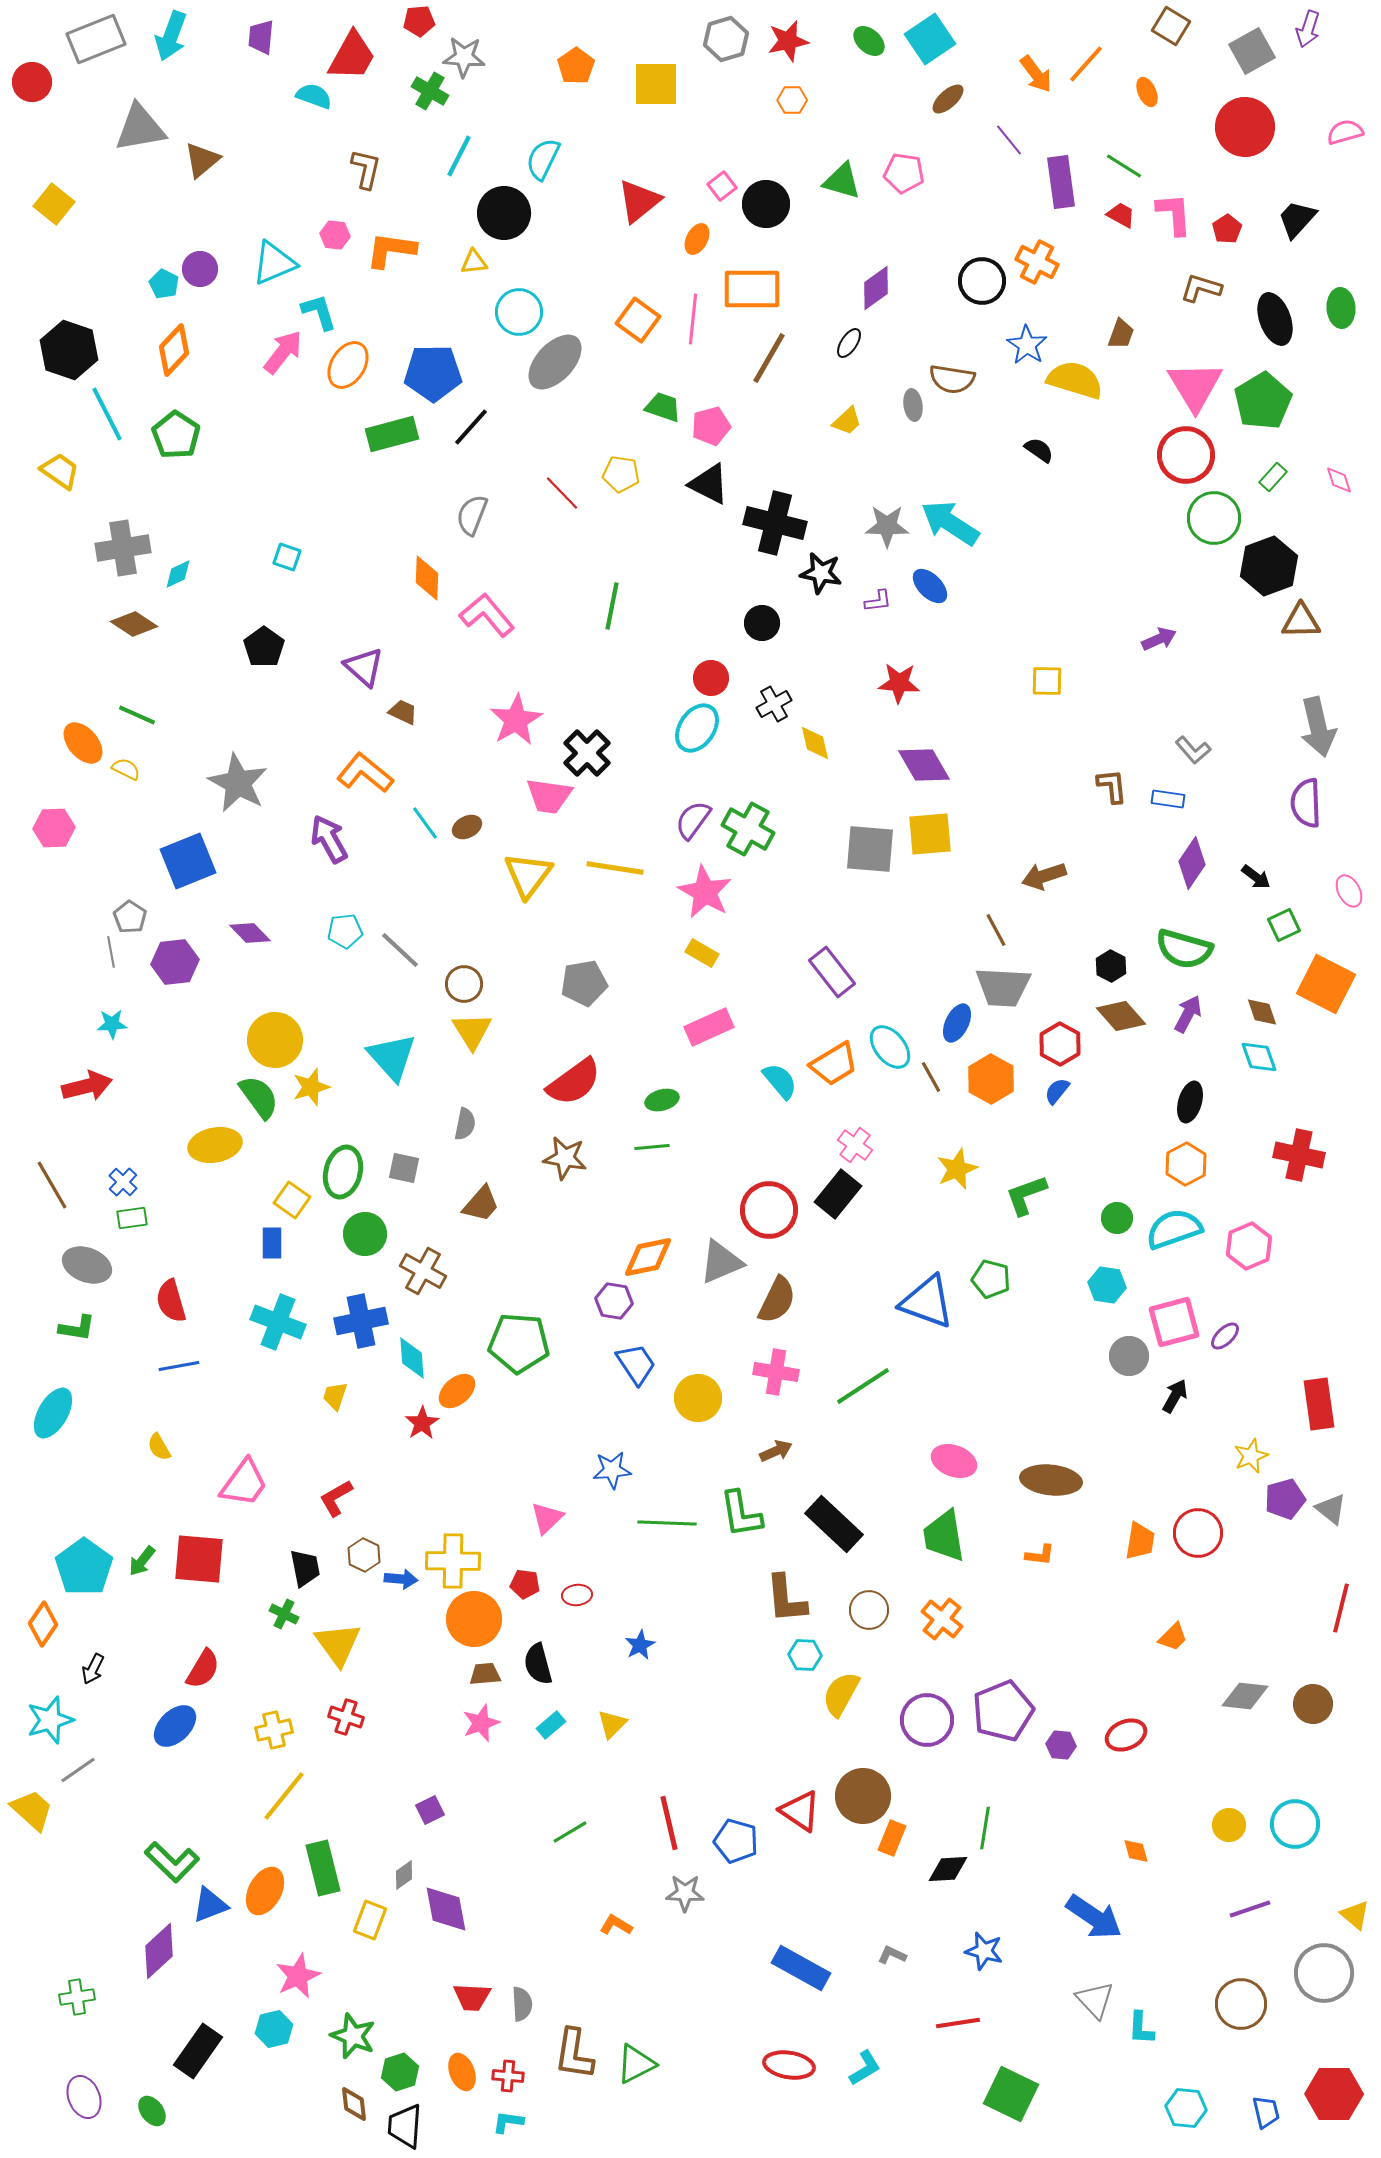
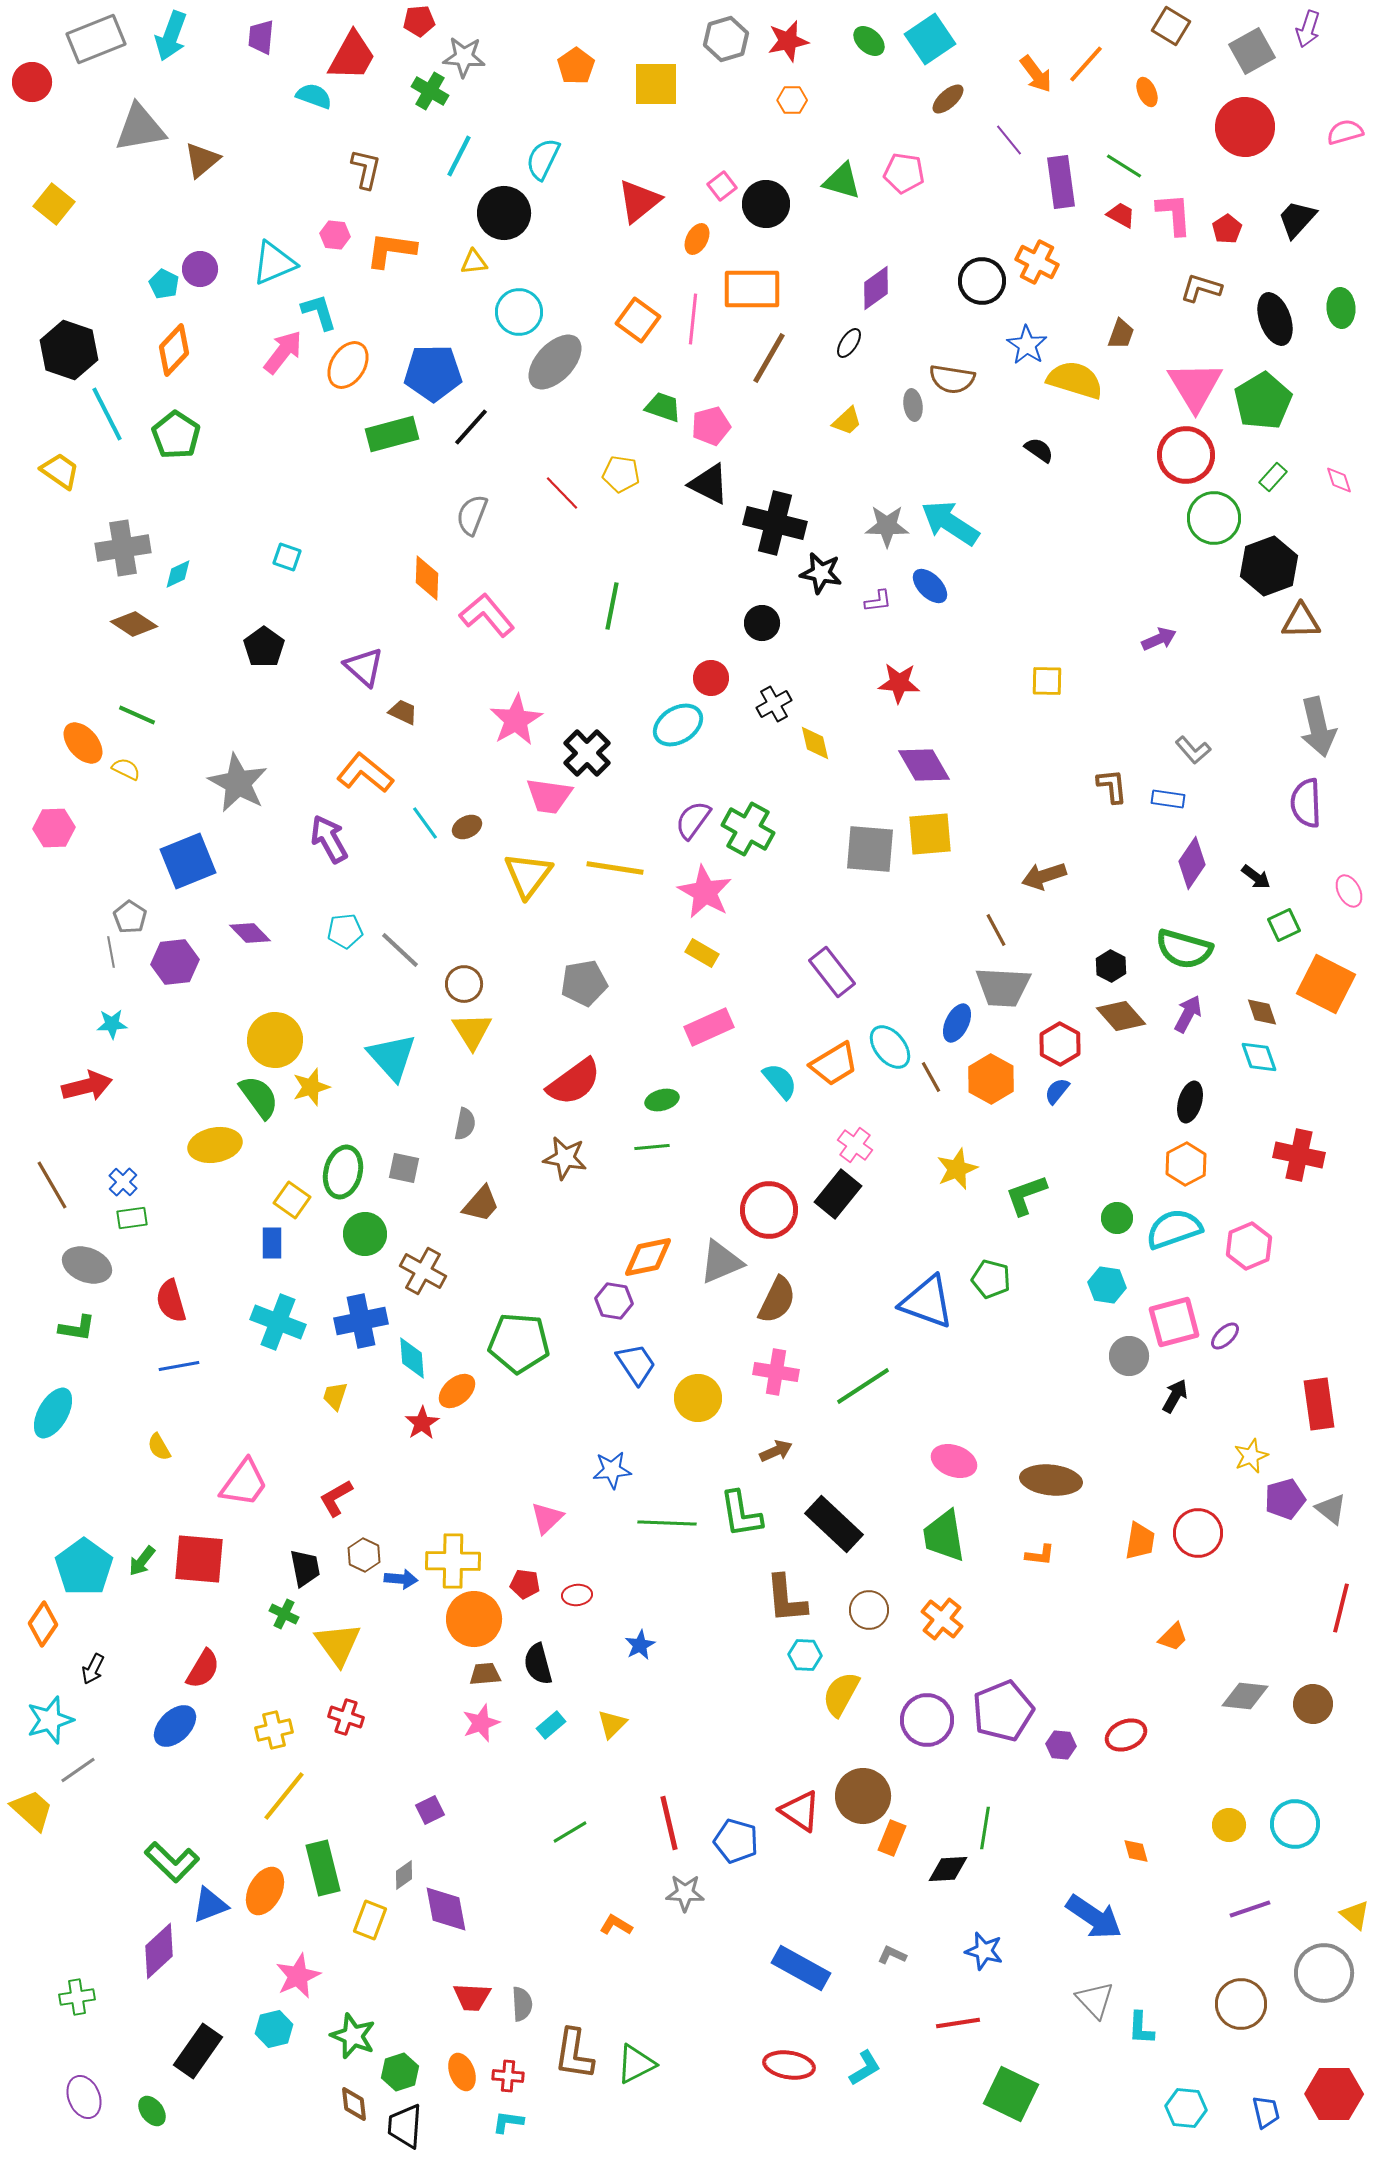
cyan ellipse at (697, 728): moved 19 px left, 3 px up; rotated 24 degrees clockwise
